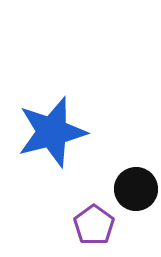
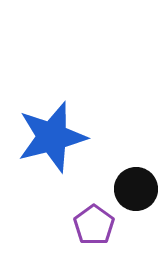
blue star: moved 5 px down
